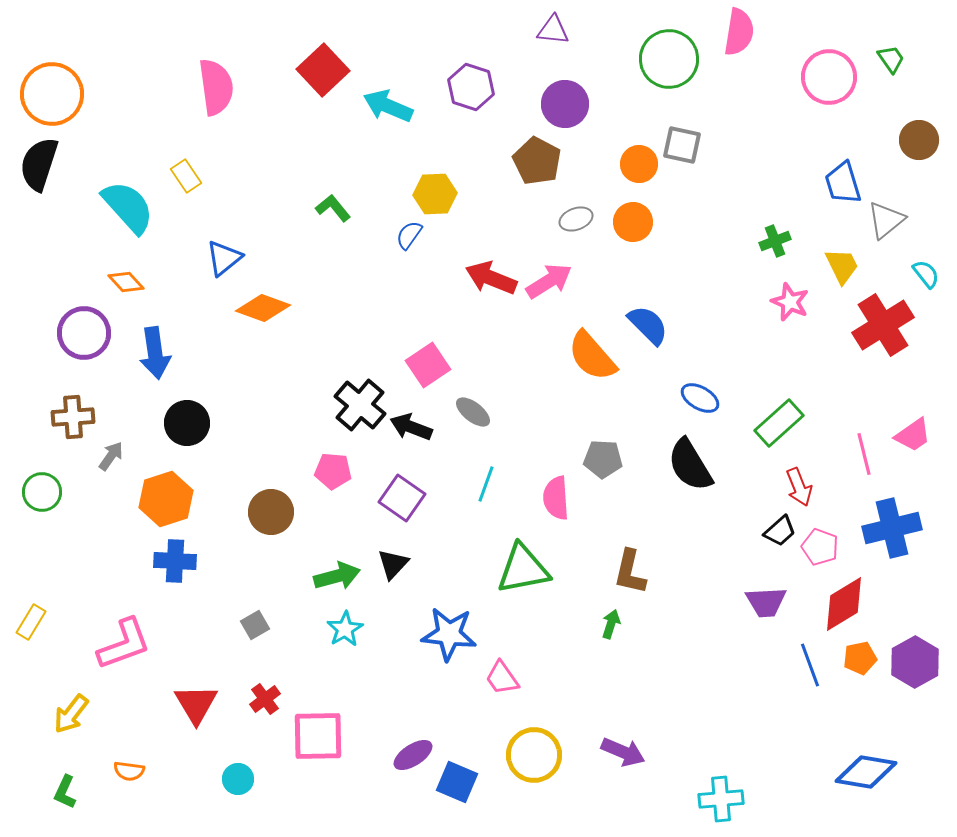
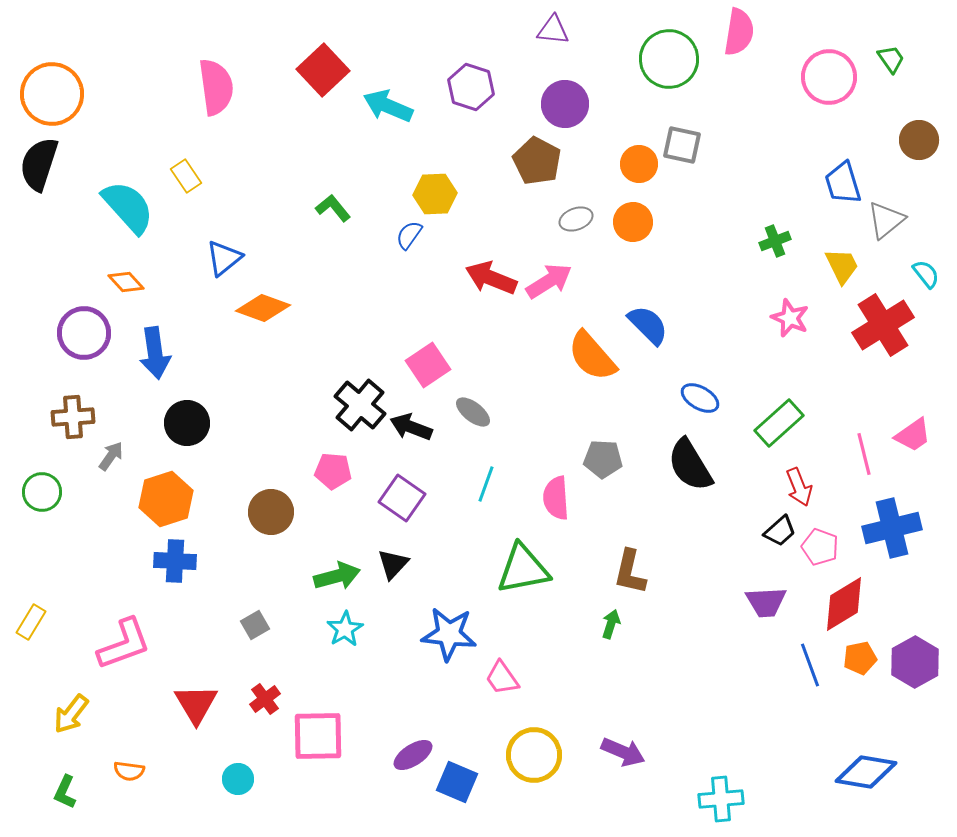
pink star at (790, 302): moved 16 px down
